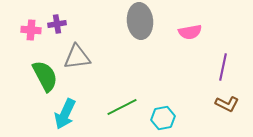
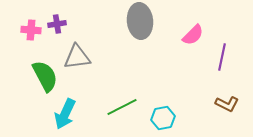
pink semicircle: moved 3 px right, 3 px down; rotated 35 degrees counterclockwise
purple line: moved 1 px left, 10 px up
